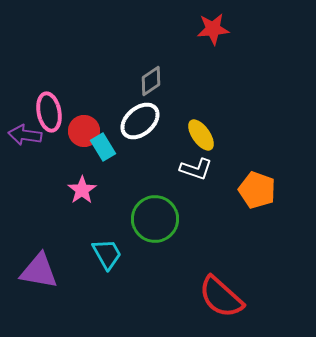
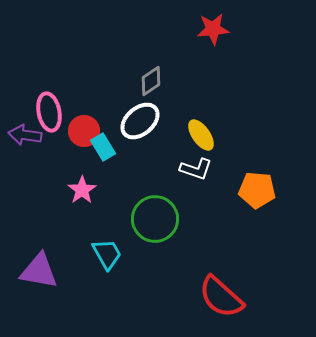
orange pentagon: rotated 15 degrees counterclockwise
